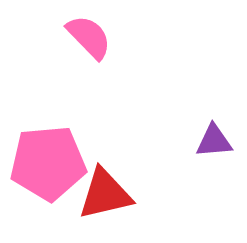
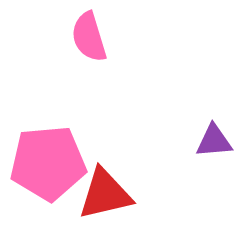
pink semicircle: rotated 153 degrees counterclockwise
